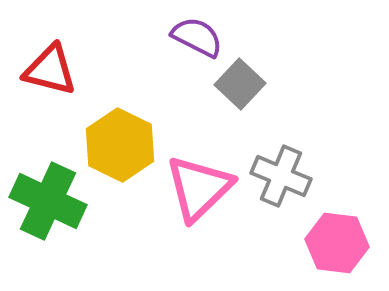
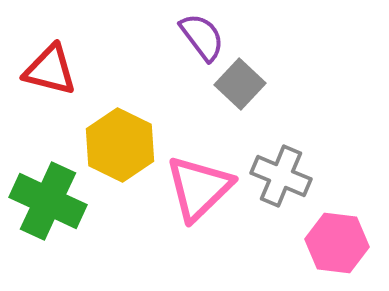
purple semicircle: moved 5 px right; rotated 26 degrees clockwise
